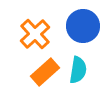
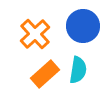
orange rectangle: moved 2 px down
